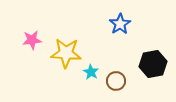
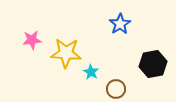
brown circle: moved 8 px down
